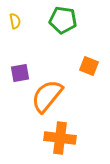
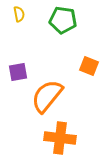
yellow semicircle: moved 4 px right, 7 px up
purple square: moved 2 px left, 1 px up
